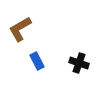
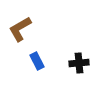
black cross: rotated 24 degrees counterclockwise
